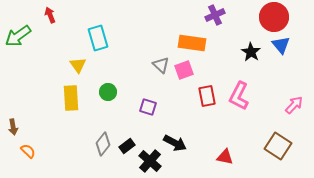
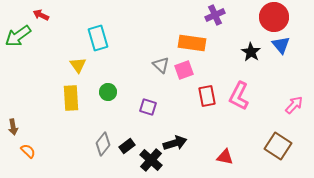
red arrow: moved 9 px left; rotated 42 degrees counterclockwise
black arrow: rotated 45 degrees counterclockwise
black cross: moved 1 px right, 1 px up
